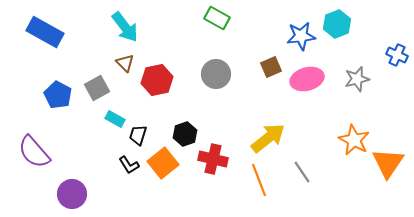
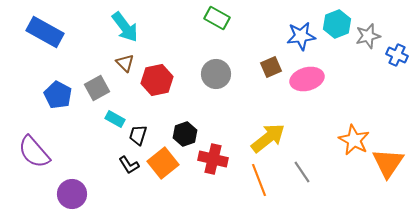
gray star: moved 11 px right, 43 px up
